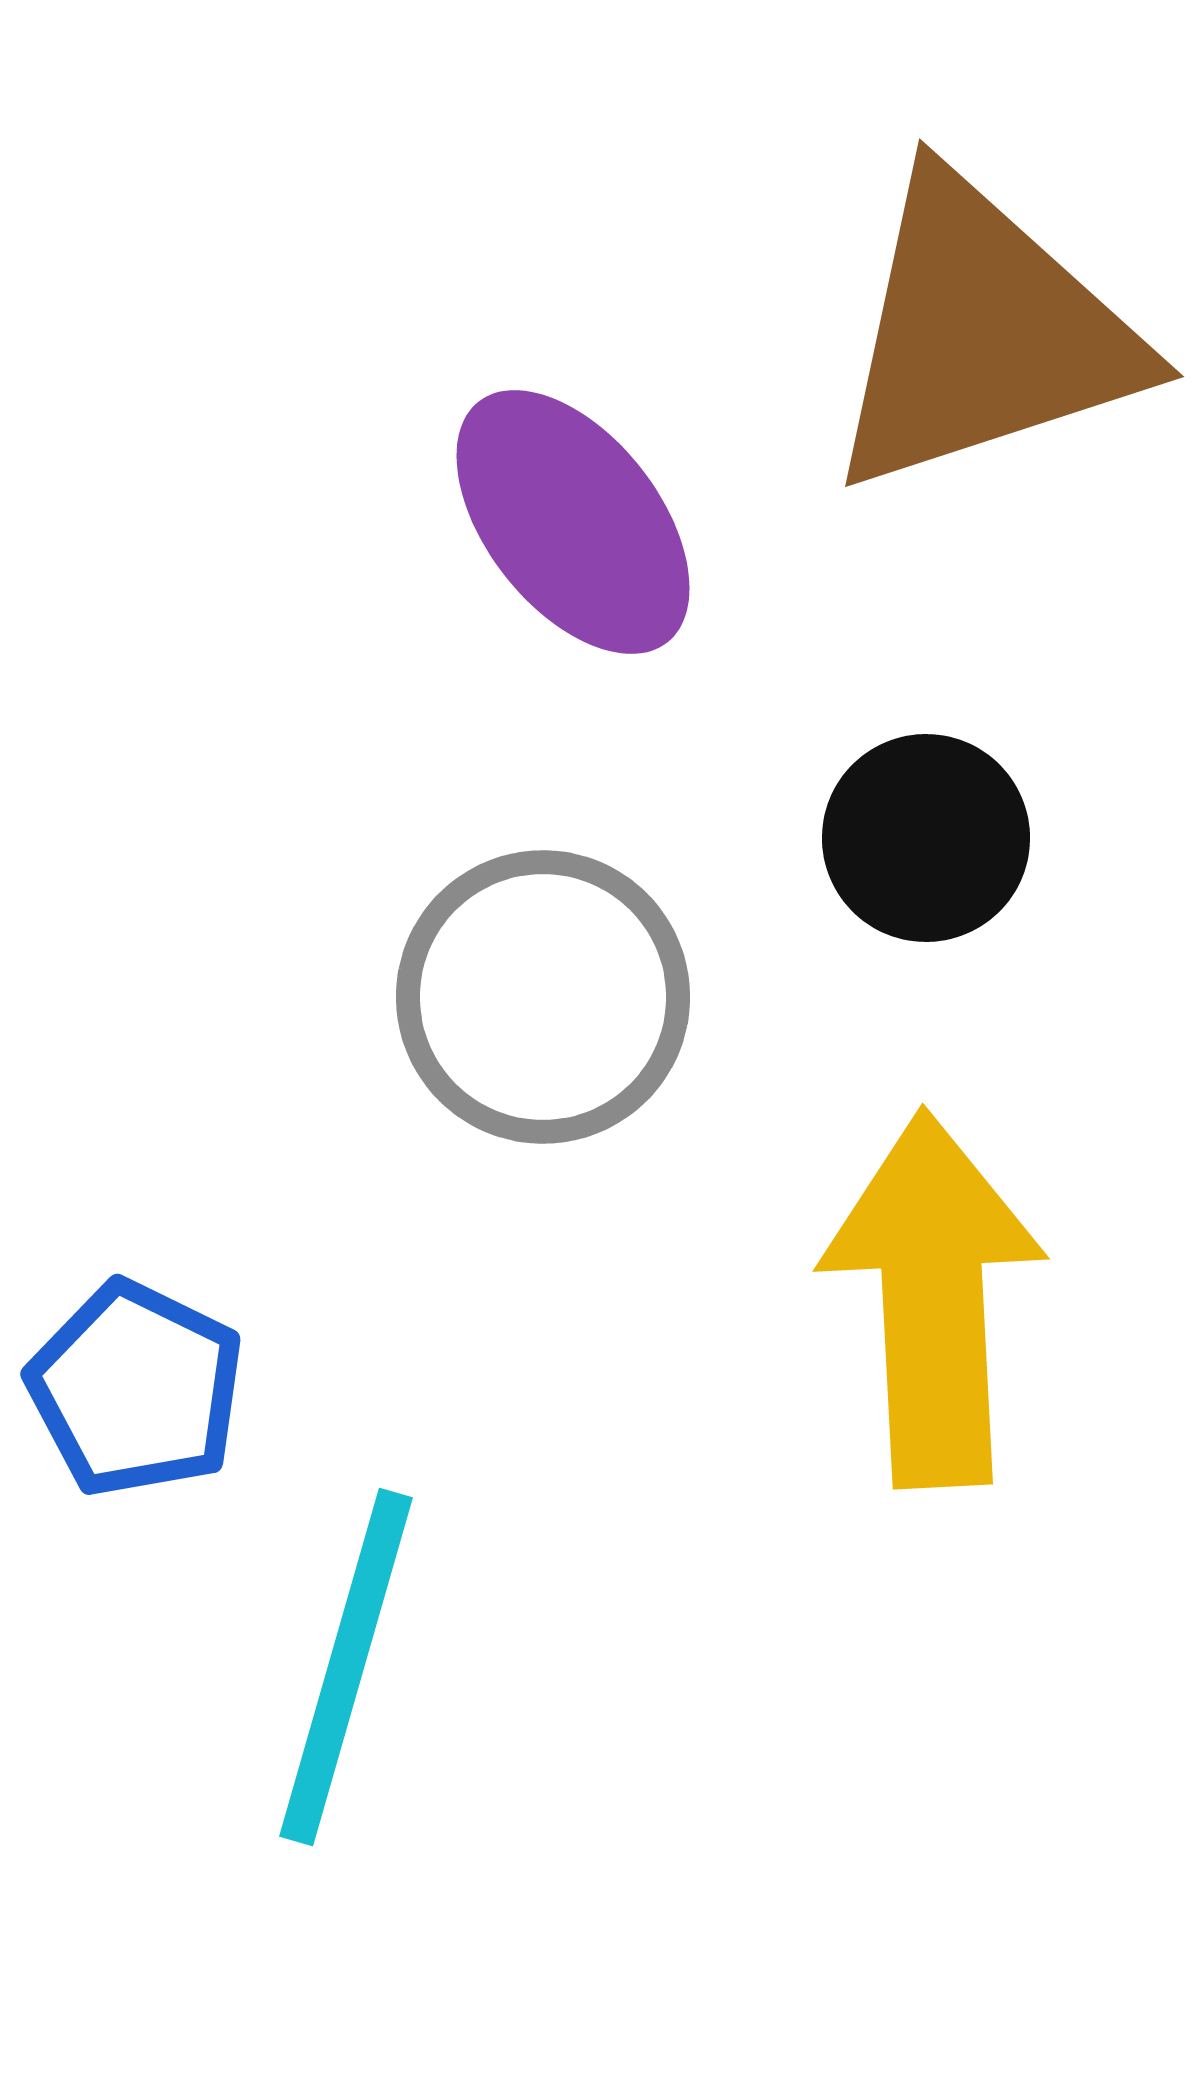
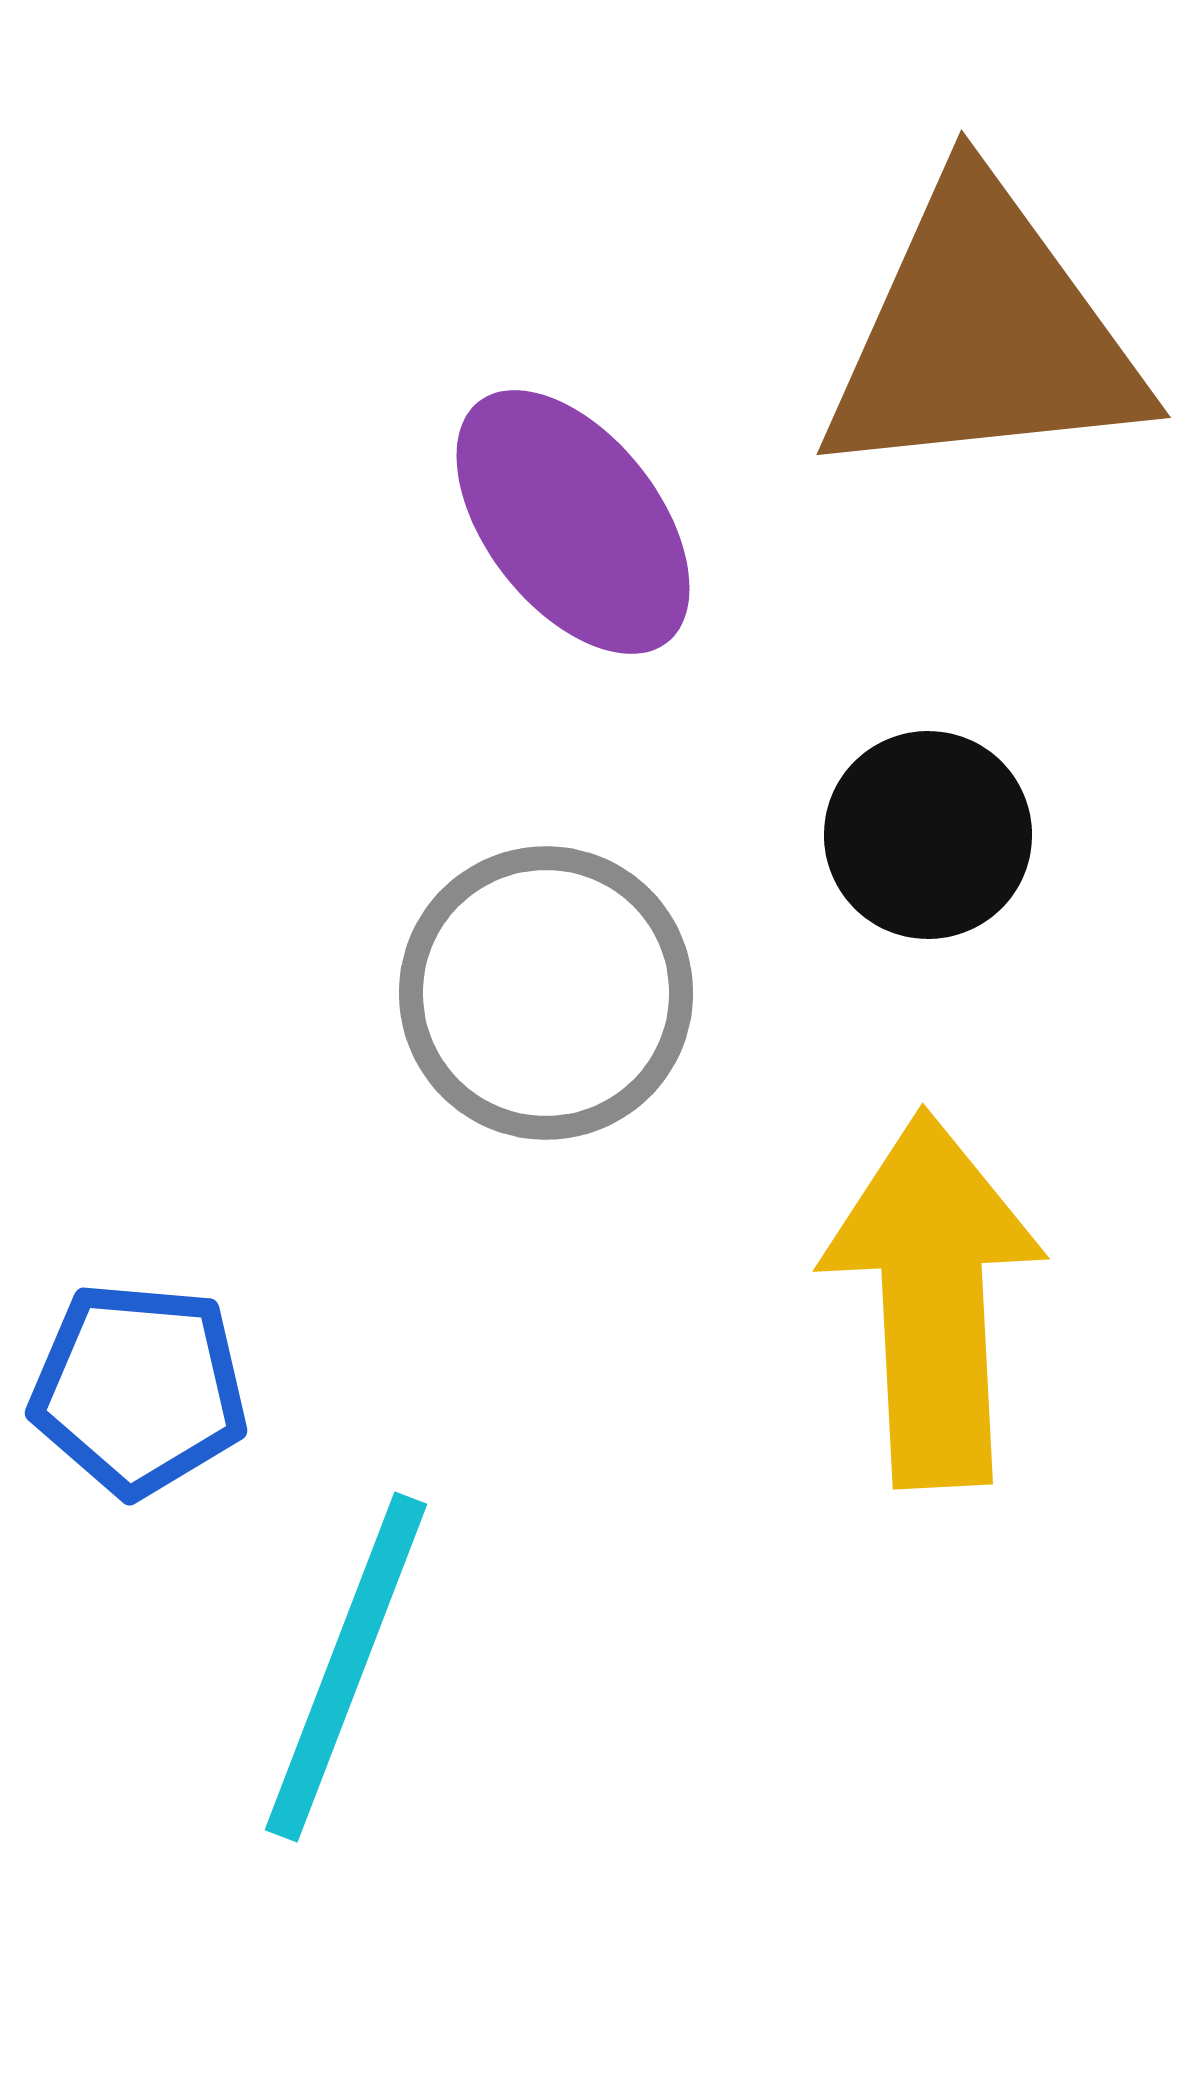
brown triangle: rotated 12 degrees clockwise
black circle: moved 2 px right, 3 px up
gray circle: moved 3 px right, 4 px up
blue pentagon: moved 3 px right; rotated 21 degrees counterclockwise
cyan line: rotated 5 degrees clockwise
